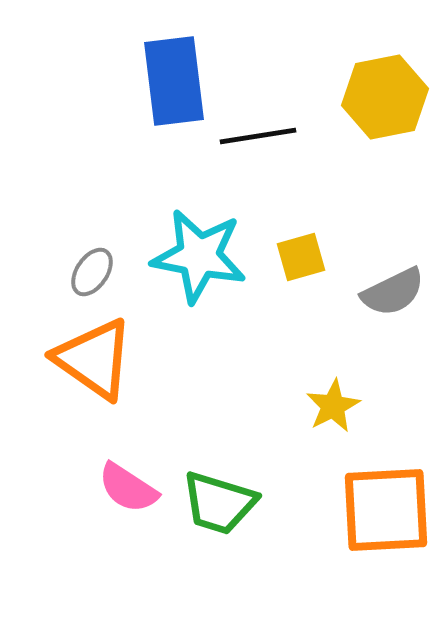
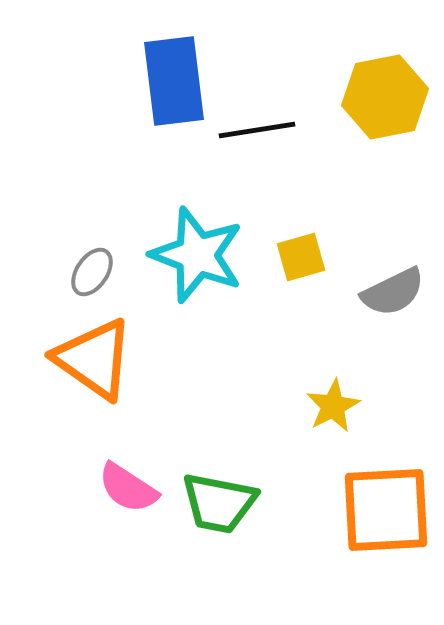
black line: moved 1 px left, 6 px up
cyan star: moved 2 px left, 1 px up; rotated 10 degrees clockwise
green trapezoid: rotated 6 degrees counterclockwise
